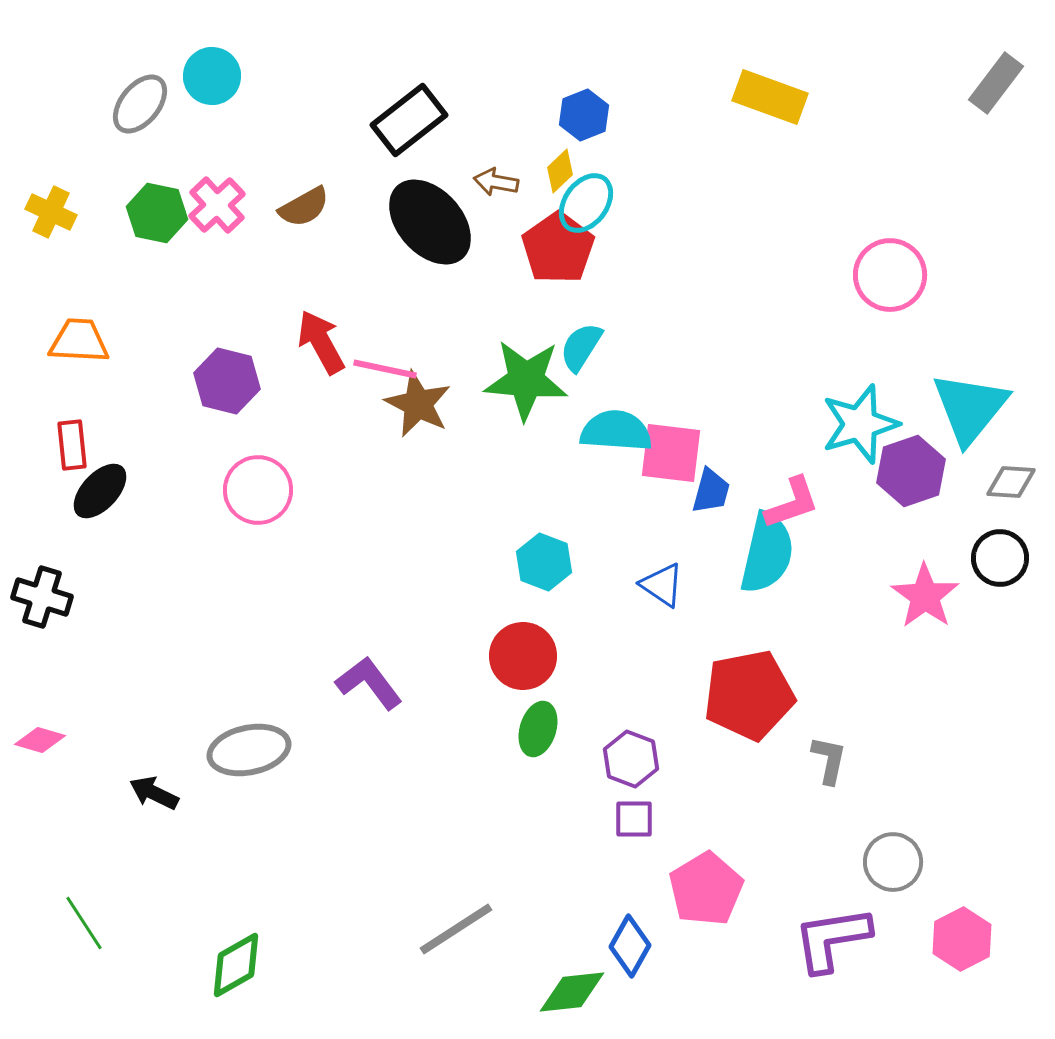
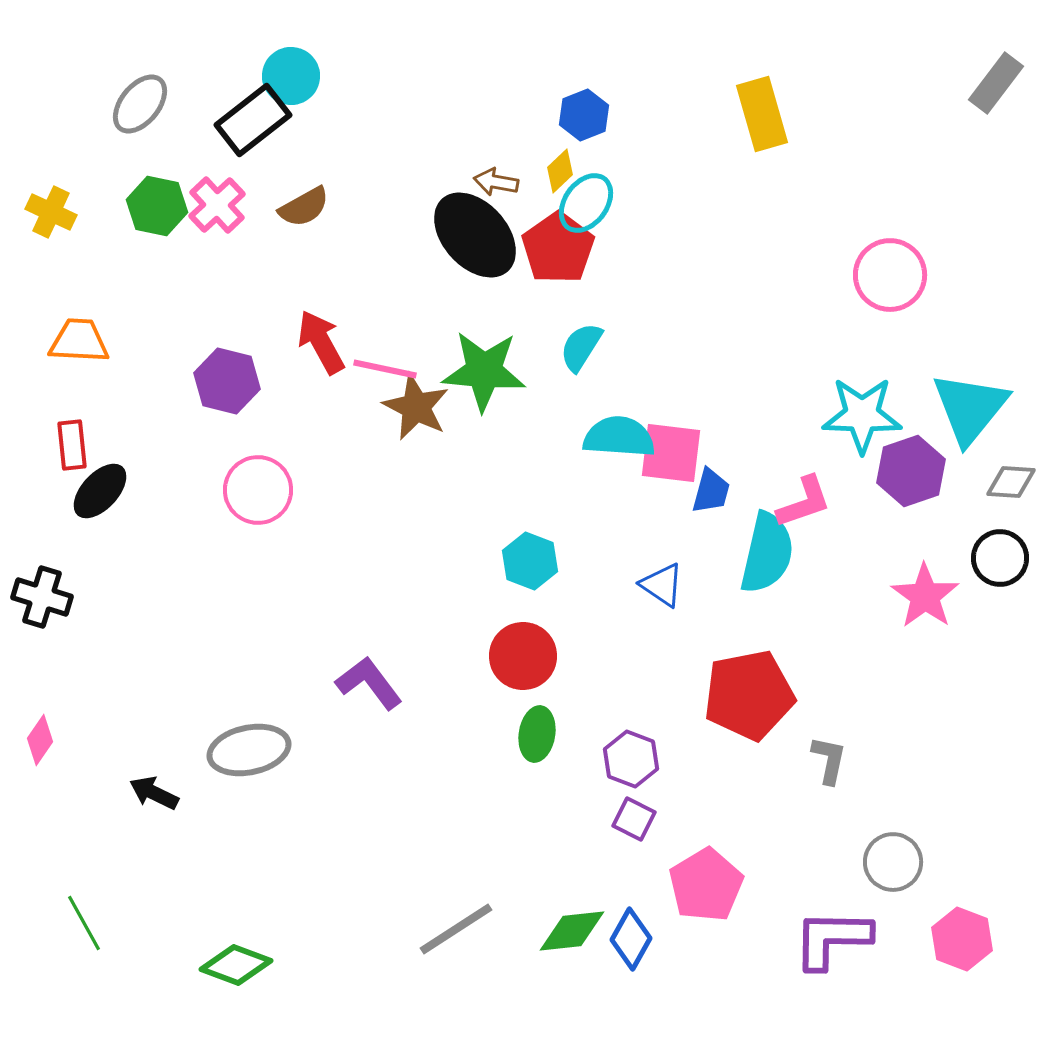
cyan circle at (212, 76): moved 79 px right
yellow rectangle at (770, 97): moved 8 px left, 17 px down; rotated 54 degrees clockwise
black rectangle at (409, 120): moved 156 px left
green hexagon at (157, 213): moved 7 px up
black ellipse at (430, 222): moved 45 px right, 13 px down
green star at (526, 380): moved 42 px left, 9 px up
brown star at (418, 404): moved 2 px left, 3 px down
cyan star at (860, 424): moved 2 px right, 9 px up; rotated 18 degrees clockwise
cyan semicircle at (616, 431): moved 3 px right, 6 px down
pink L-shape at (792, 503): moved 12 px right, 1 px up
cyan hexagon at (544, 562): moved 14 px left, 1 px up
green ellipse at (538, 729): moved 1 px left, 5 px down; rotated 8 degrees counterclockwise
pink diamond at (40, 740): rotated 72 degrees counterclockwise
purple square at (634, 819): rotated 27 degrees clockwise
pink pentagon at (706, 889): moved 4 px up
green line at (84, 923): rotated 4 degrees clockwise
purple L-shape at (832, 939): rotated 10 degrees clockwise
pink hexagon at (962, 939): rotated 12 degrees counterclockwise
blue diamond at (630, 946): moved 1 px right, 7 px up
green diamond at (236, 965): rotated 50 degrees clockwise
green diamond at (572, 992): moved 61 px up
